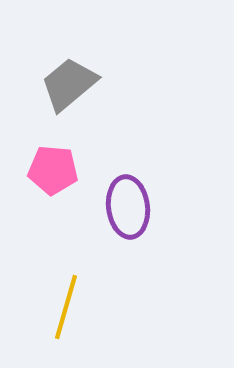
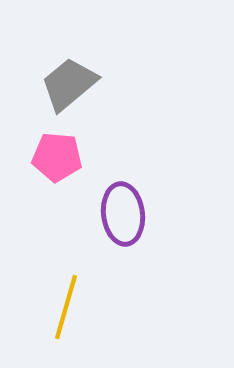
pink pentagon: moved 4 px right, 13 px up
purple ellipse: moved 5 px left, 7 px down
